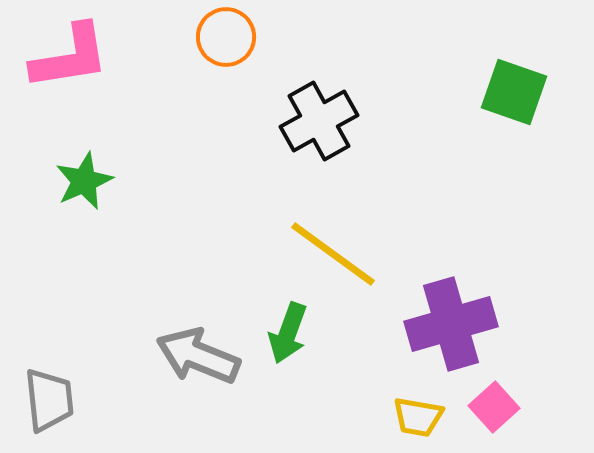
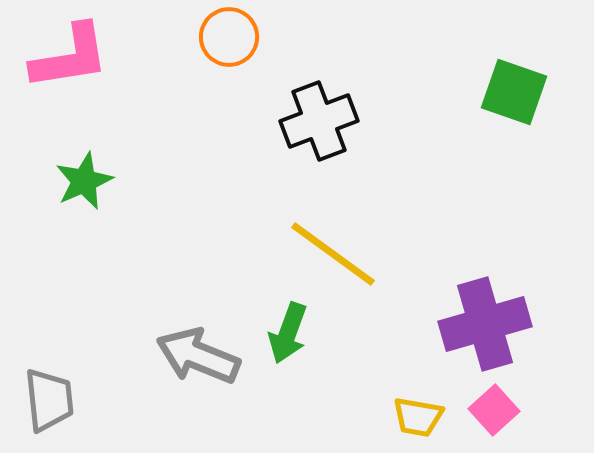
orange circle: moved 3 px right
black cross: rotated 8 degrees clockwise
purple cross: moved 34 px right
pink square: moved 3 px down
